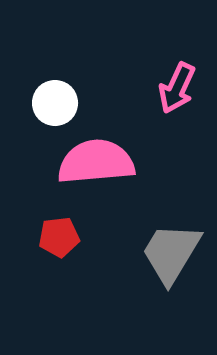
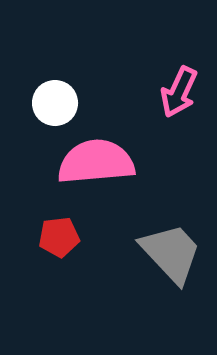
pink arrow: moved 2 px right, 4 px down
gray trapezoid: rotated 106 degrees clockwise
